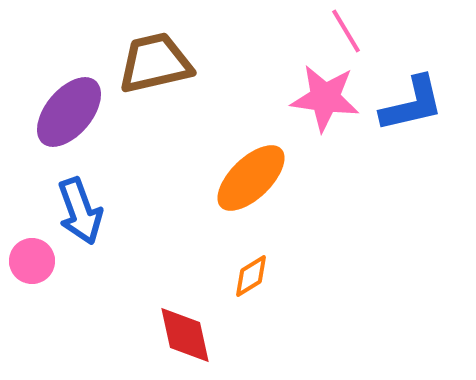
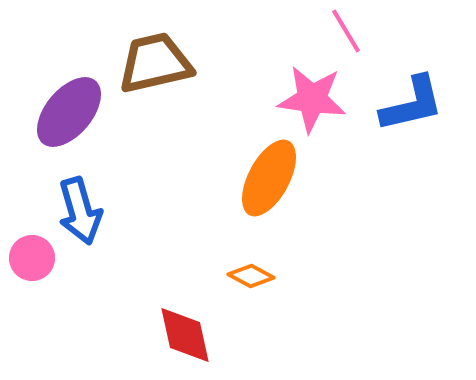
pink star: moved 13 px left, 1 px down
orange ellipse: moved 18 px right; rotated 18 degrees counterclockwise
blue arrow: rotated 4 degrees clockwise
pink circle: moved 3 px up
orange diamond: rotated 60 degrees clockwise
